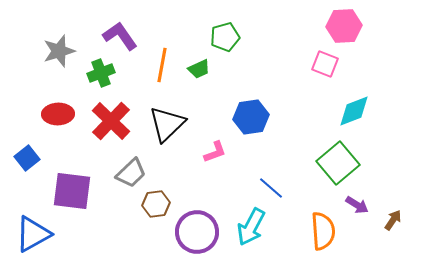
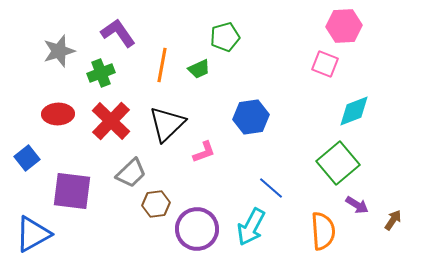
purple L-shape: moved 2 px left, 3 px up
pink L-shape: moved 11 px left
purple circle: moved 3 px up
